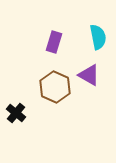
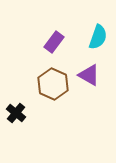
cyan semicircle: rotated 30 degrees clockwise
purple rectangle: rotated 20 degrees clockwise
brown hexagon: moved 2 px left, 3 px up
